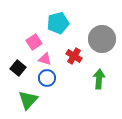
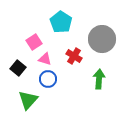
cyan pentagon: moved 3 px right, 1 px up; rotated 25 degrees counterclockwise
blue circle: moved 1 px right, 1 px down
